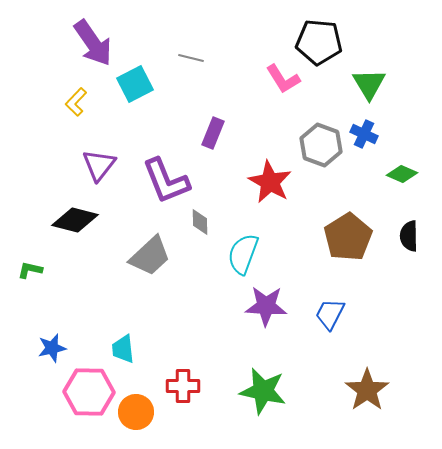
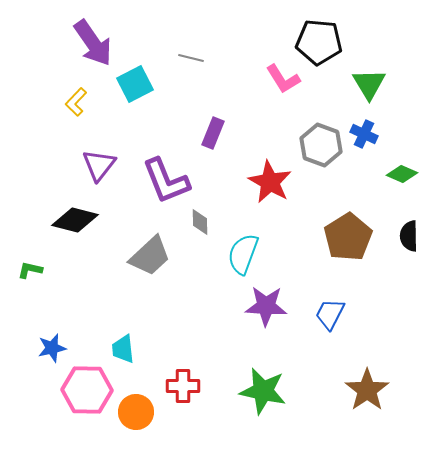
pink hexagon: moved 2 px left, 2 px up
